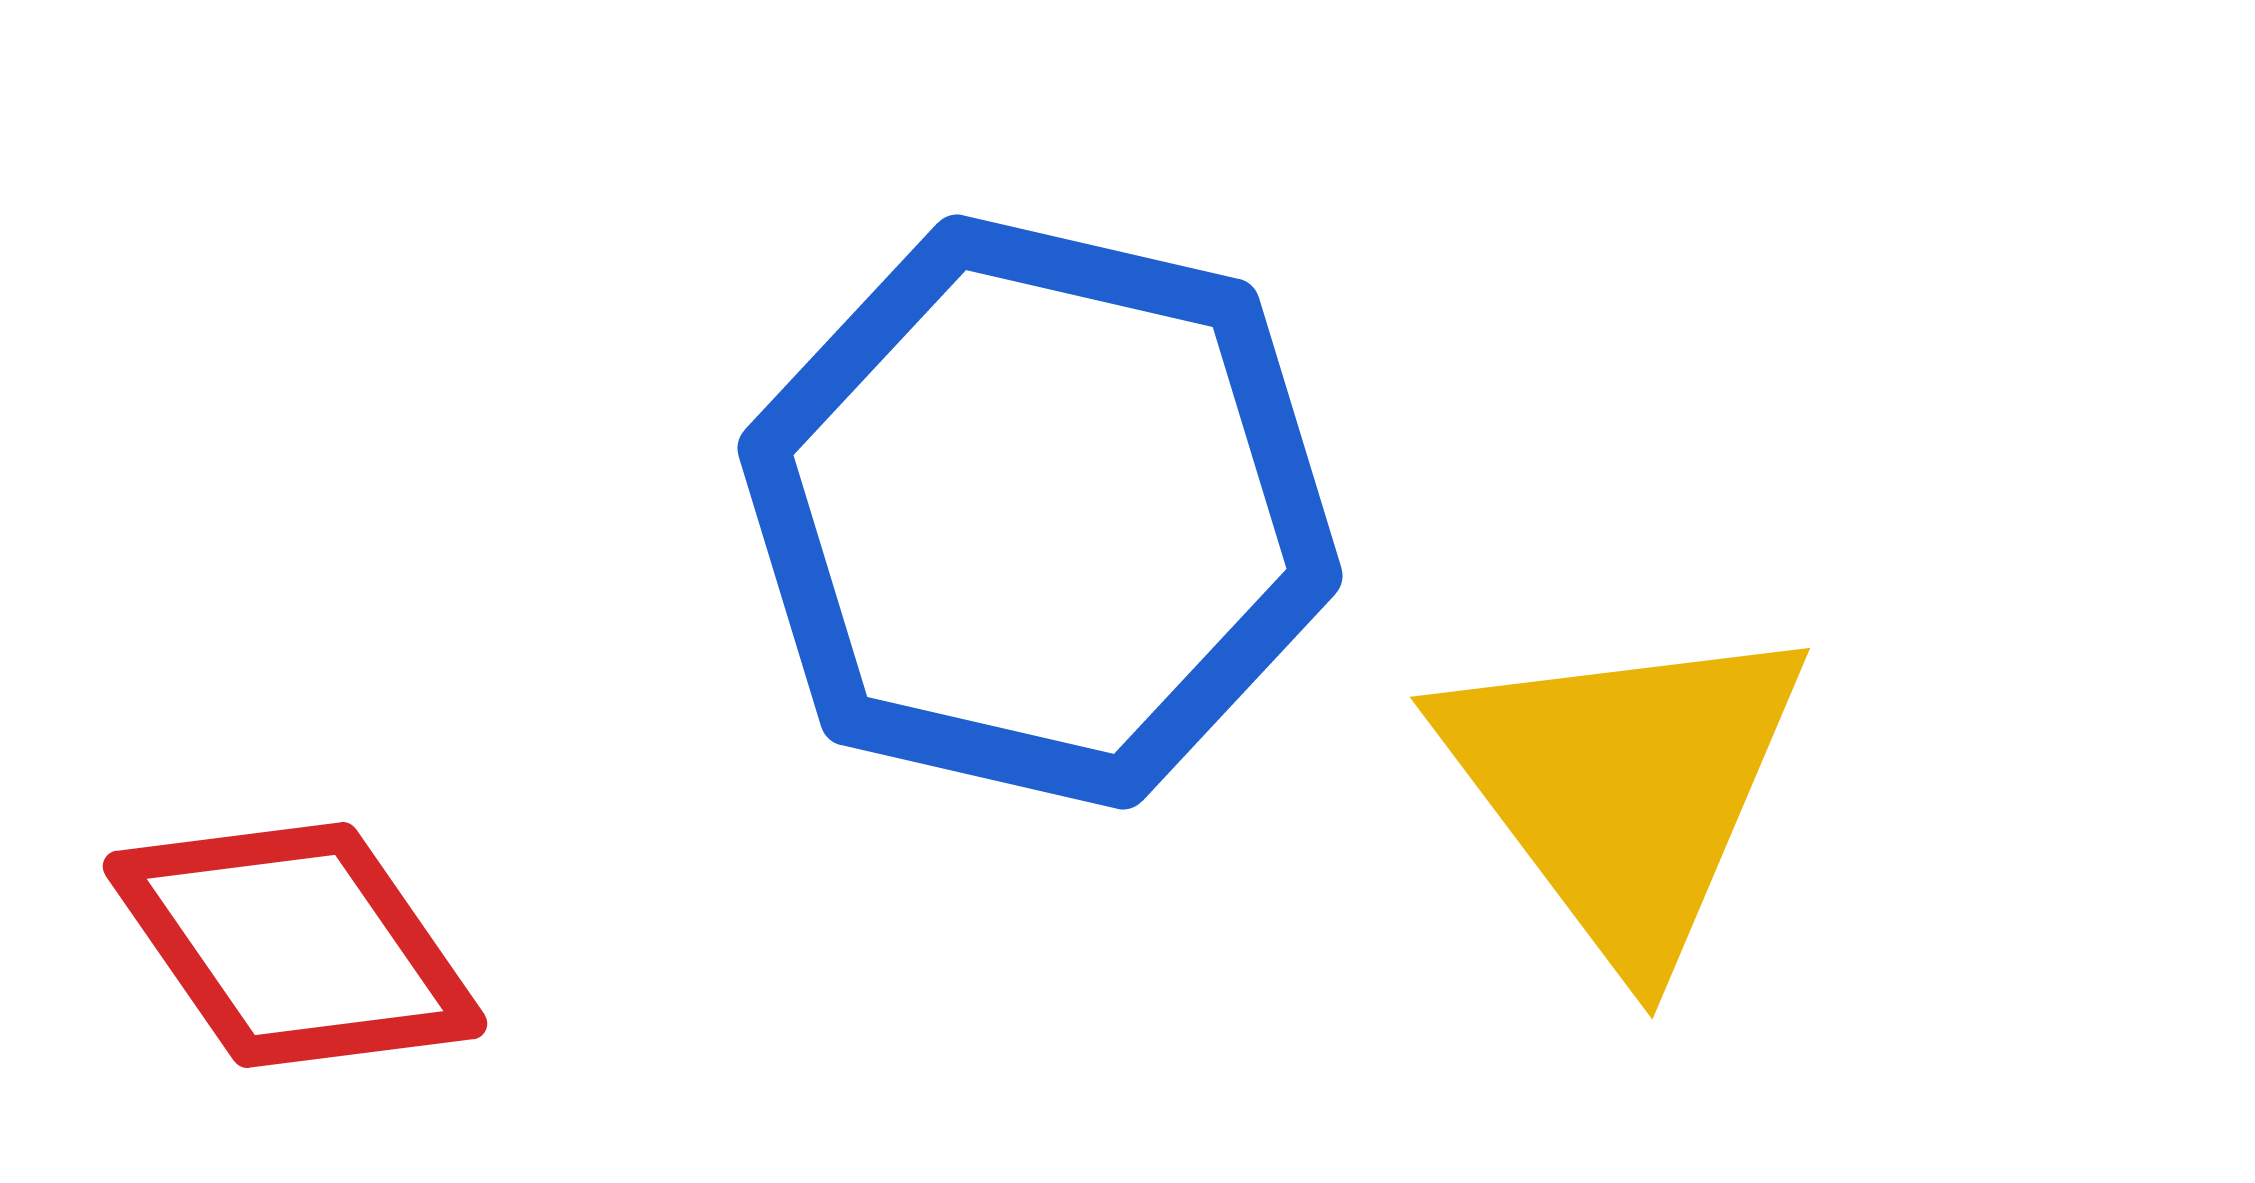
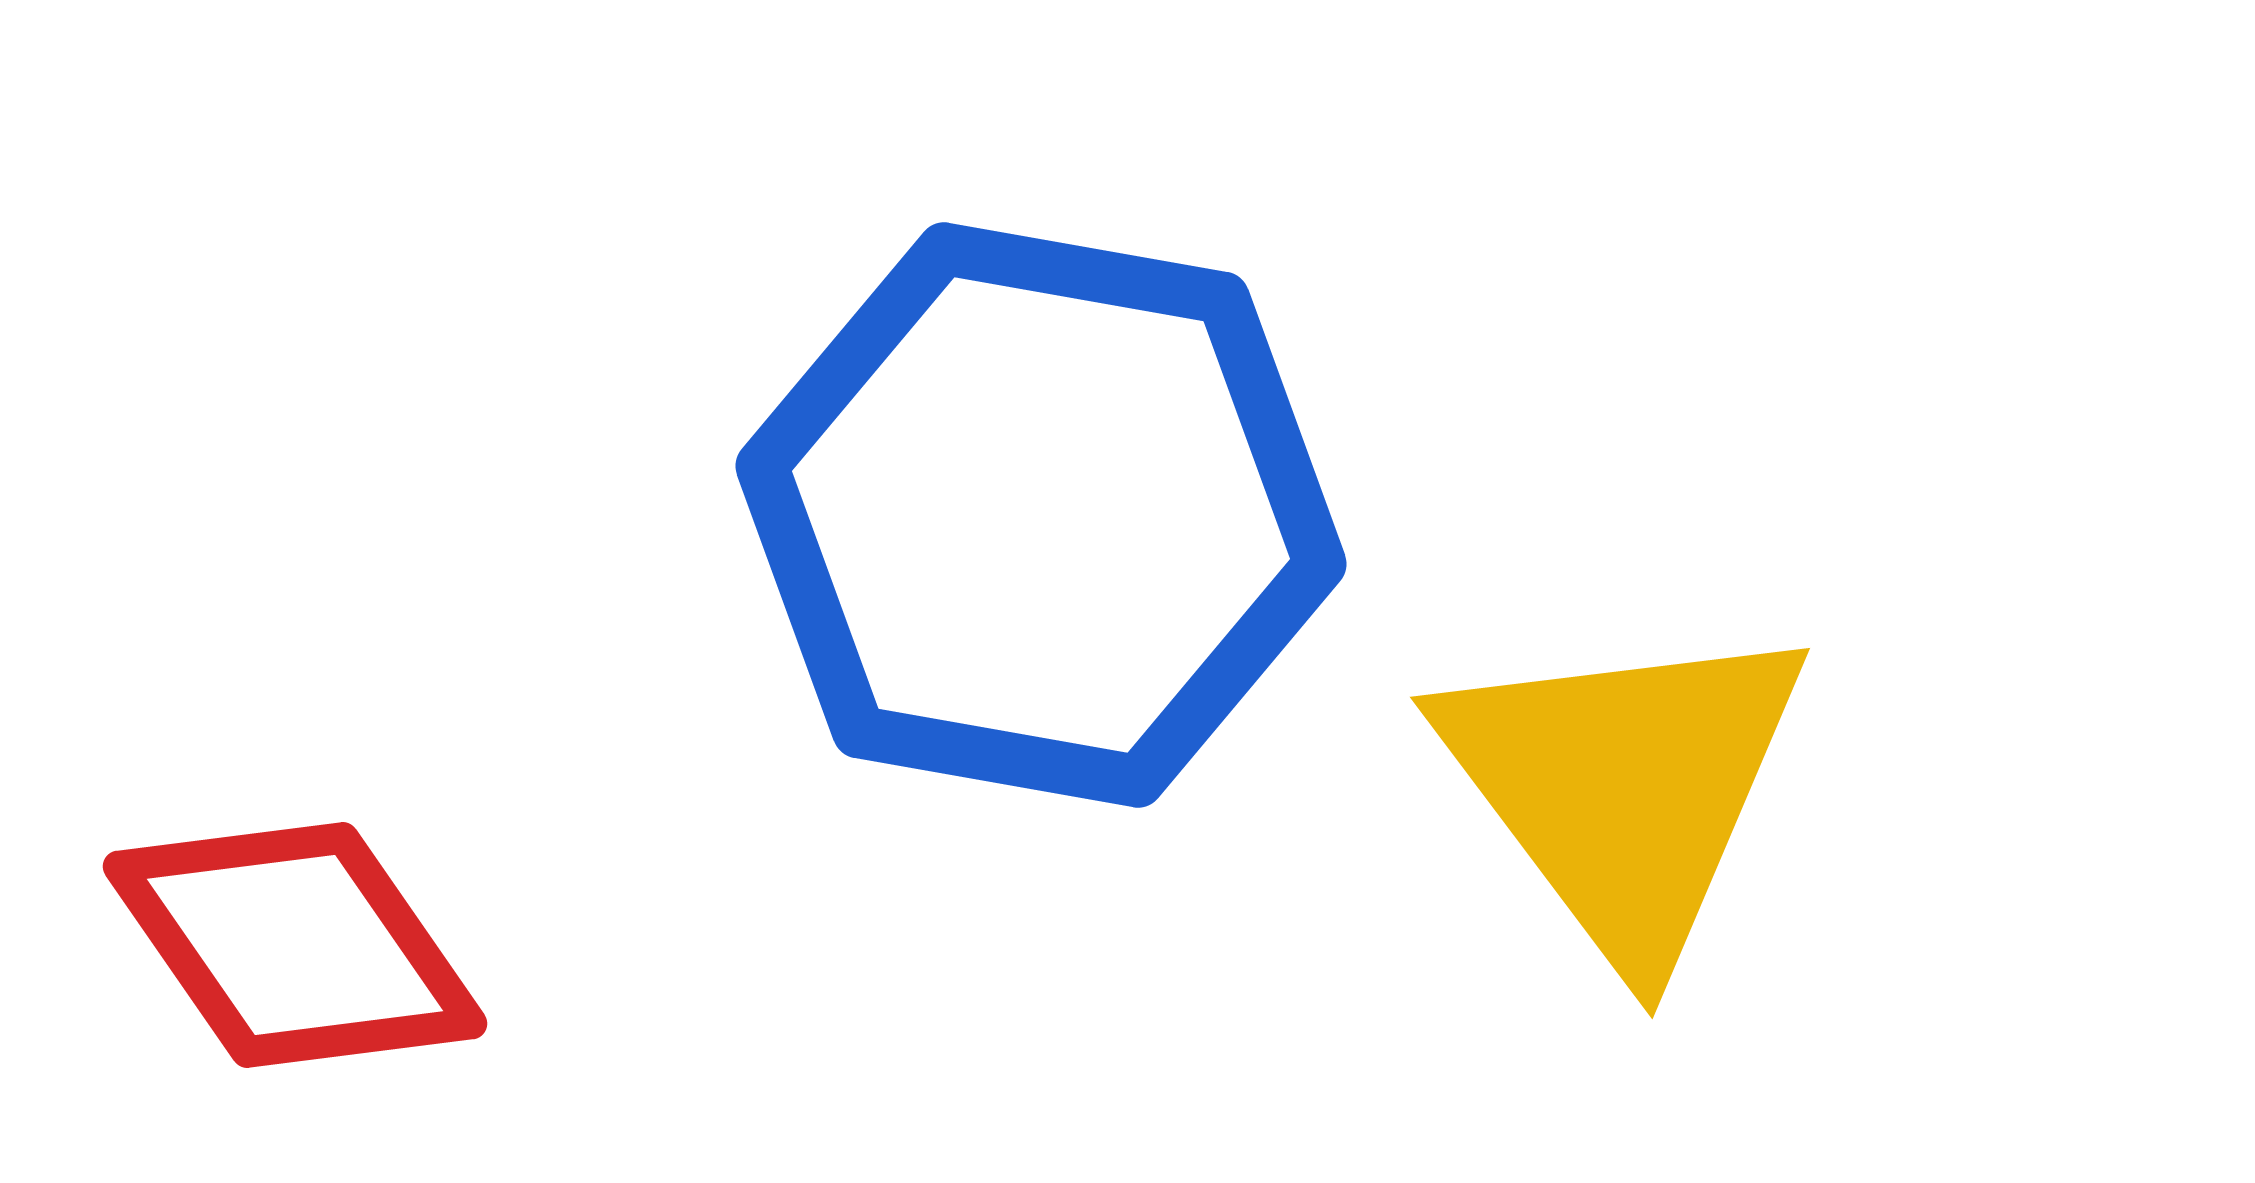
blue hexagon: moved 1 px right, 3 px down; rotated 3 degrees counterclockwise
